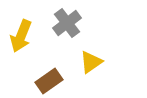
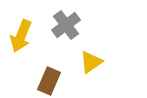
gray cross: moved 1 px left, 2 px down
brown rectangle: rotated 32 degrees counterclockwise
